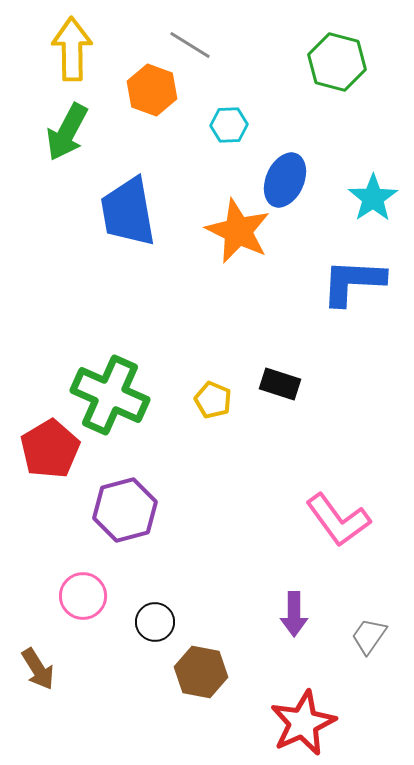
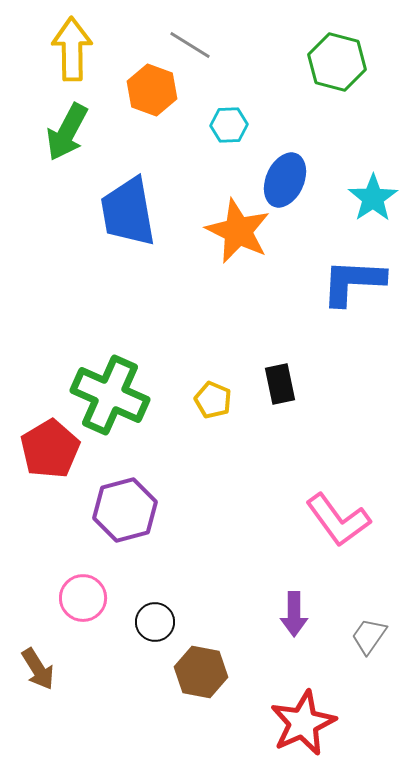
black rectangle: rotated 60 degrees clockwise
pink circle: moved 2 px down
